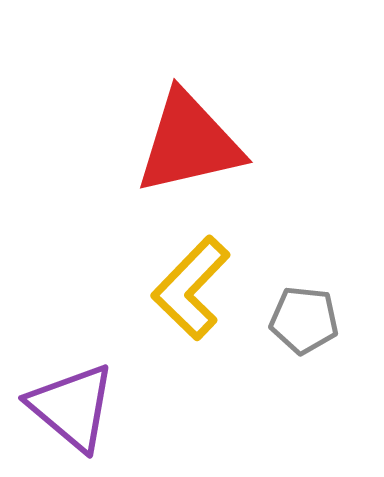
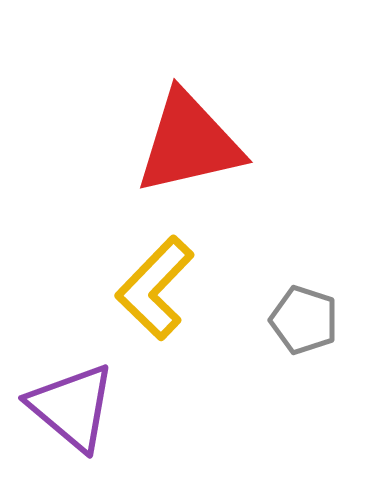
yellow L-shape: moved 36 px left
gray pentagon: rotated 12 degrees clockwise
